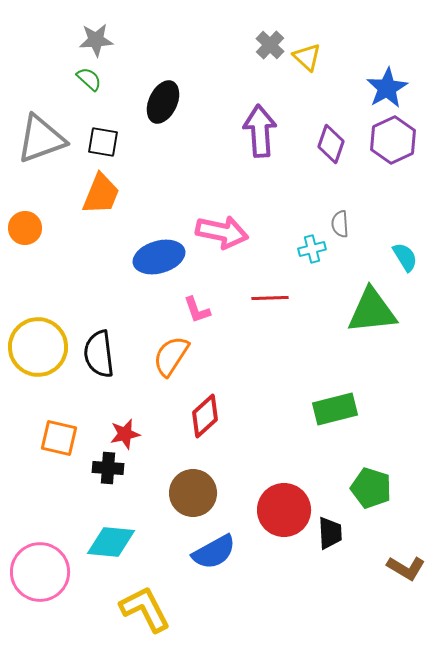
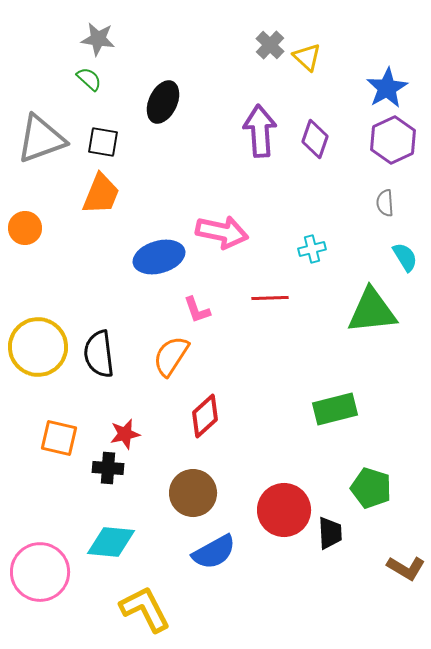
gray star: moved 2 px right, 1 px up; rotated 12 degrees clockwise
purple diamond: moved 16 px left, 5 px up
gray semicircle: moved 45 px right, 21 px up
